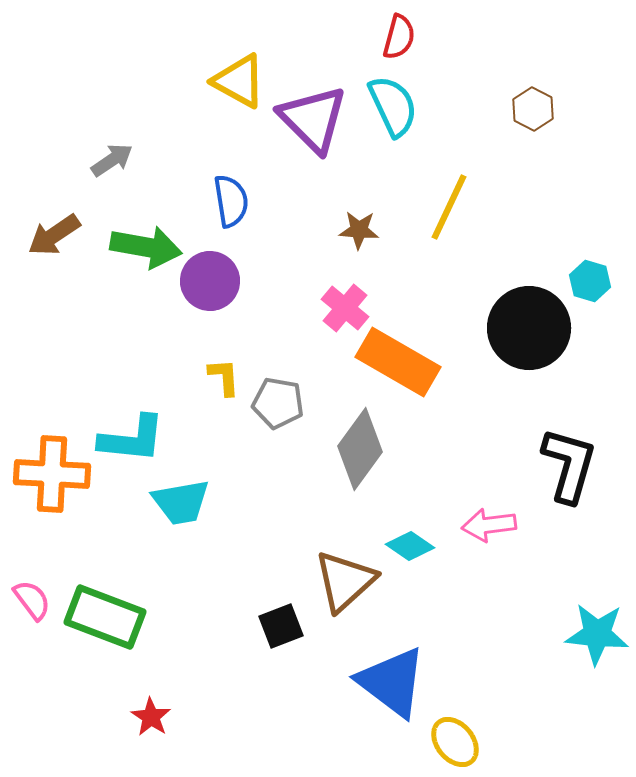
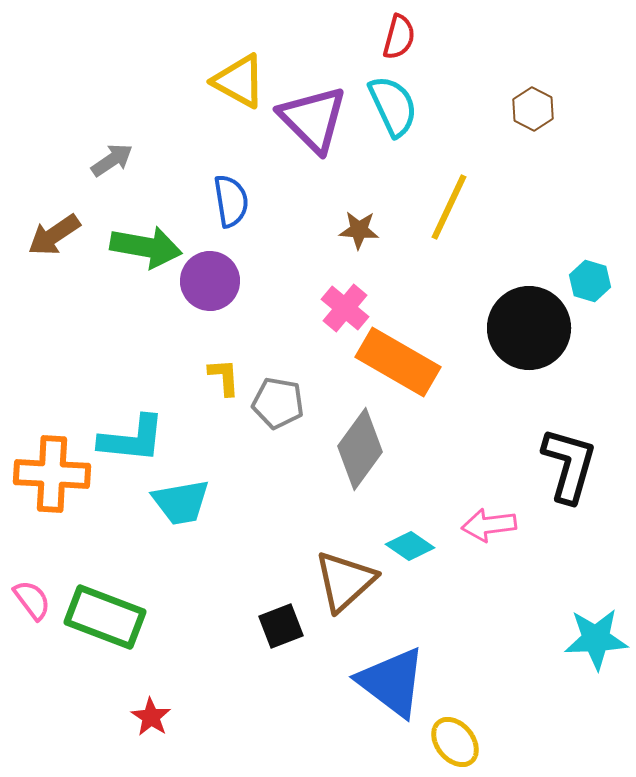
cyan star: moved 1 px left, 5 px down; rotated 8 degrees counterclockwise
